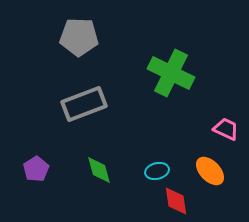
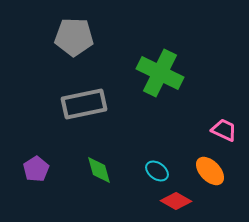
gray pentagon: moved 5 px left
green cross: moved 11 px left
gray rectangle: rotated 9 degrees clockwise
pink trapezoid: moved 2 px left, 1 px down
cyan ellipse: rotated 50 degrees clockwise
red diamond: rotated 52 degrees counterclockwise
